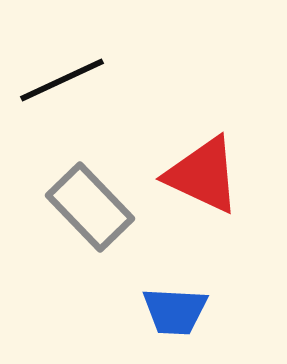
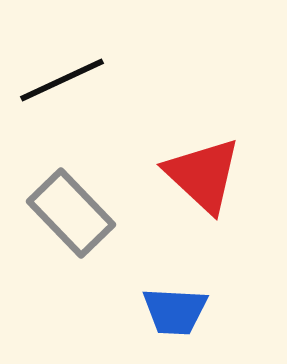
red triangle: rotated 18 degrees clockwise
gray rectangle: moved 19 px left, 6 px down
